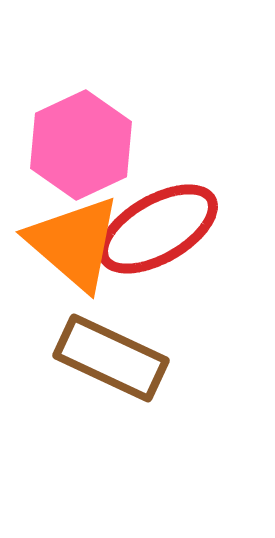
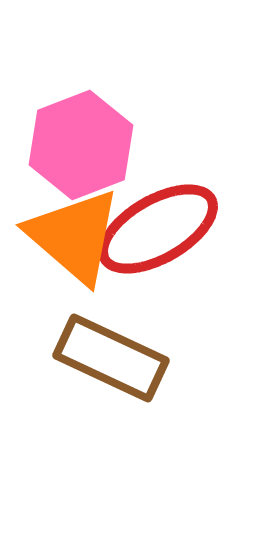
pink hexagon: rotated 4 degrees clockwise
orange triangle: moved 7 px up
